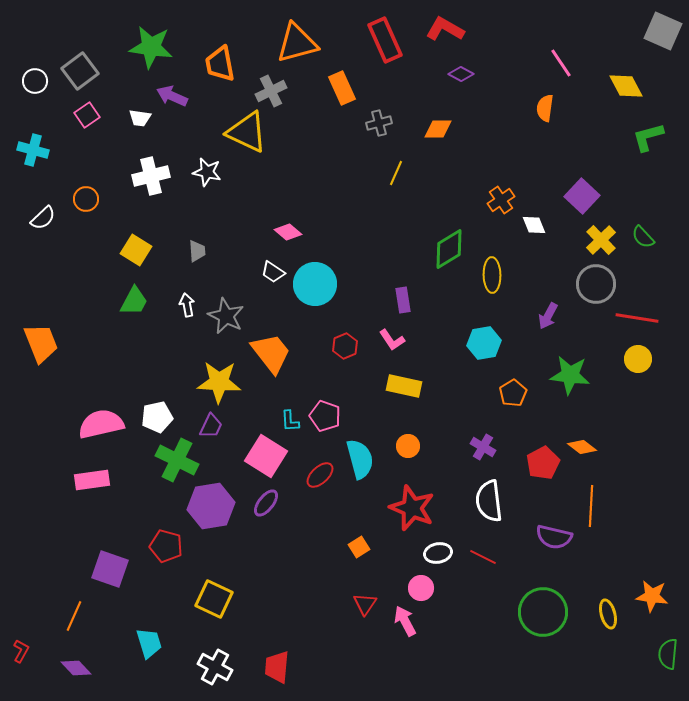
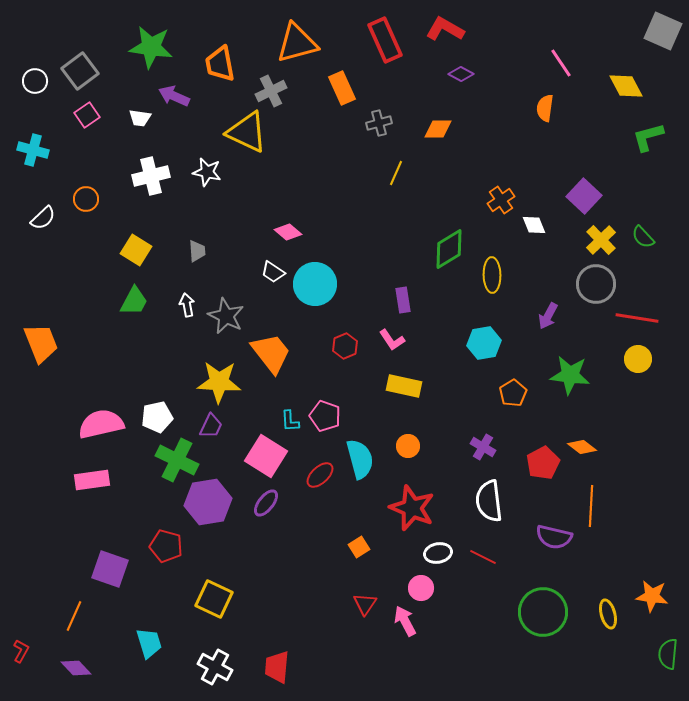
purple arrow at (172, 96): moved 2 px right
purple square at (582, 196): moved 2 px right
purple hexagon at (211, 506): moved 3 px left, 4 px up
